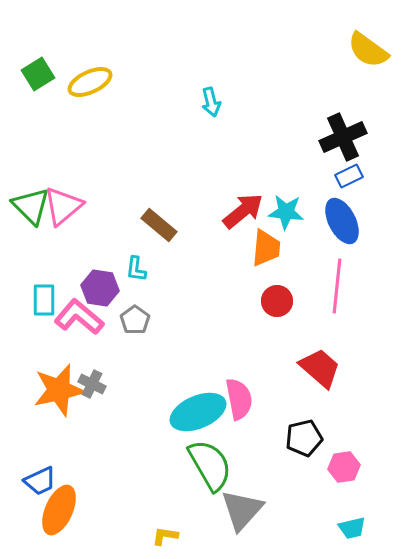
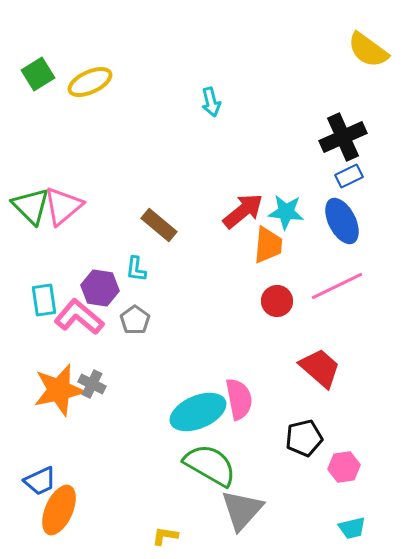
orange trapezoid: moved 2 px right, 3 px up
pink line: rotated 58 degrees clockwise
cyan rectangle: rotated 8 degrees counterclockwise
green semicircle: rotated 30 degrees counterclockwise
